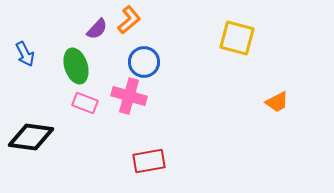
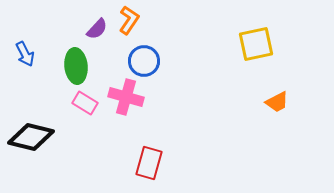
orange L-shape: rotated 16 degrees counterclockwise
yellow square: moved 19 px right, 6 px down; rotated 27 degrees counterclockwise
blue circle: moved 1 px up
green ellipse: rotated 12 degrees clockwise
pink cross: moved 3 px left, 1 px down
pink rectangle: rotated 10 degrees clockwise
black diamond: rotated 6 degrees clockwise
red rectangle: moved 2 px down; rotated 64 degrees counterclockwise
